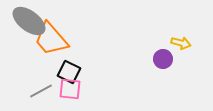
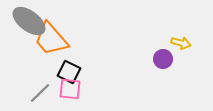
gray line: moved 1 px left, 2 px down; rotated 15 degrees counterclockwise
